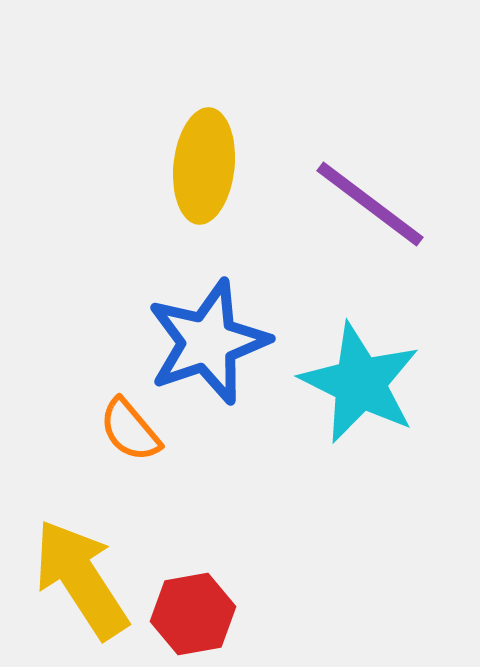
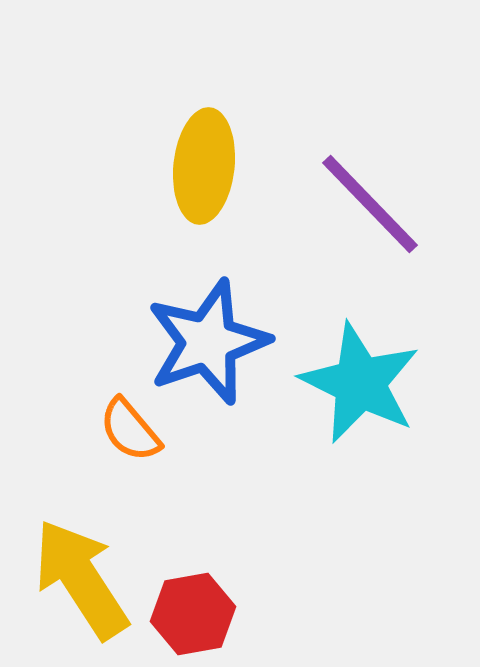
purple line: rotated 9 degrees clockwise
